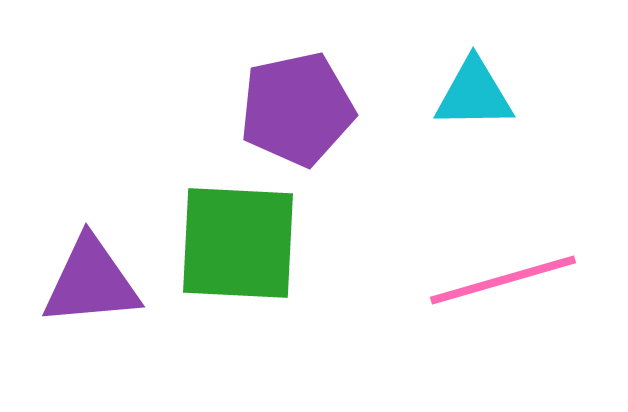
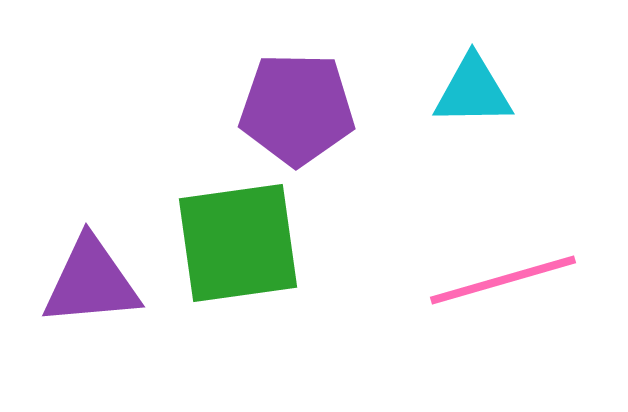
cyan triangle: moved 1 px left, 3 px up
purple pentagon: rotated 13 degrees clockwise
green square: rotated 11 degrees counterclockwise
